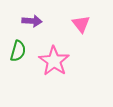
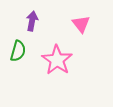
purple arrow: rotated 84 degrees counterclockwise
pink star: moved 3 px right, 1 px up
